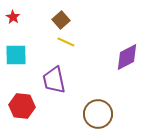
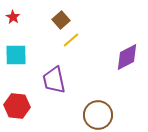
yellow line: moved 5 px right, 2 px up; rotated 66 degrees counterclockwise
red hexagon: moved 5 px left
brown circle: moved 1 px down
